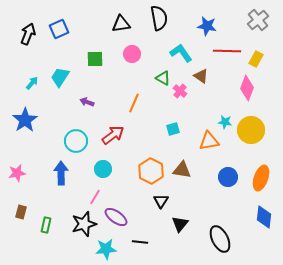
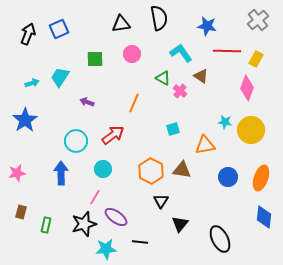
cyan arrow at (32, 83): rotated 32 degrees clockwise
orange triangle at (209, 141): moved 4 px left, 4 px down
